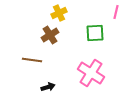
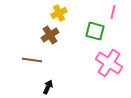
pink line: moved 3 px left
green square: moved 2 px up; rotated 18 degrees clockwise
pink cross: moved 18 px right, 10 px up
black arrow: rotated 48 degrees counterclockwise
